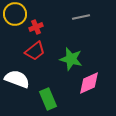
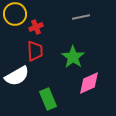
red trapezoid: rotated 55 degrees counterclockwise
green star: moved 2 px right, 2 px up; rotated 20 degrees clockwise
white semicircle: moved 3 px up; rotated 130 degrees clockwise
